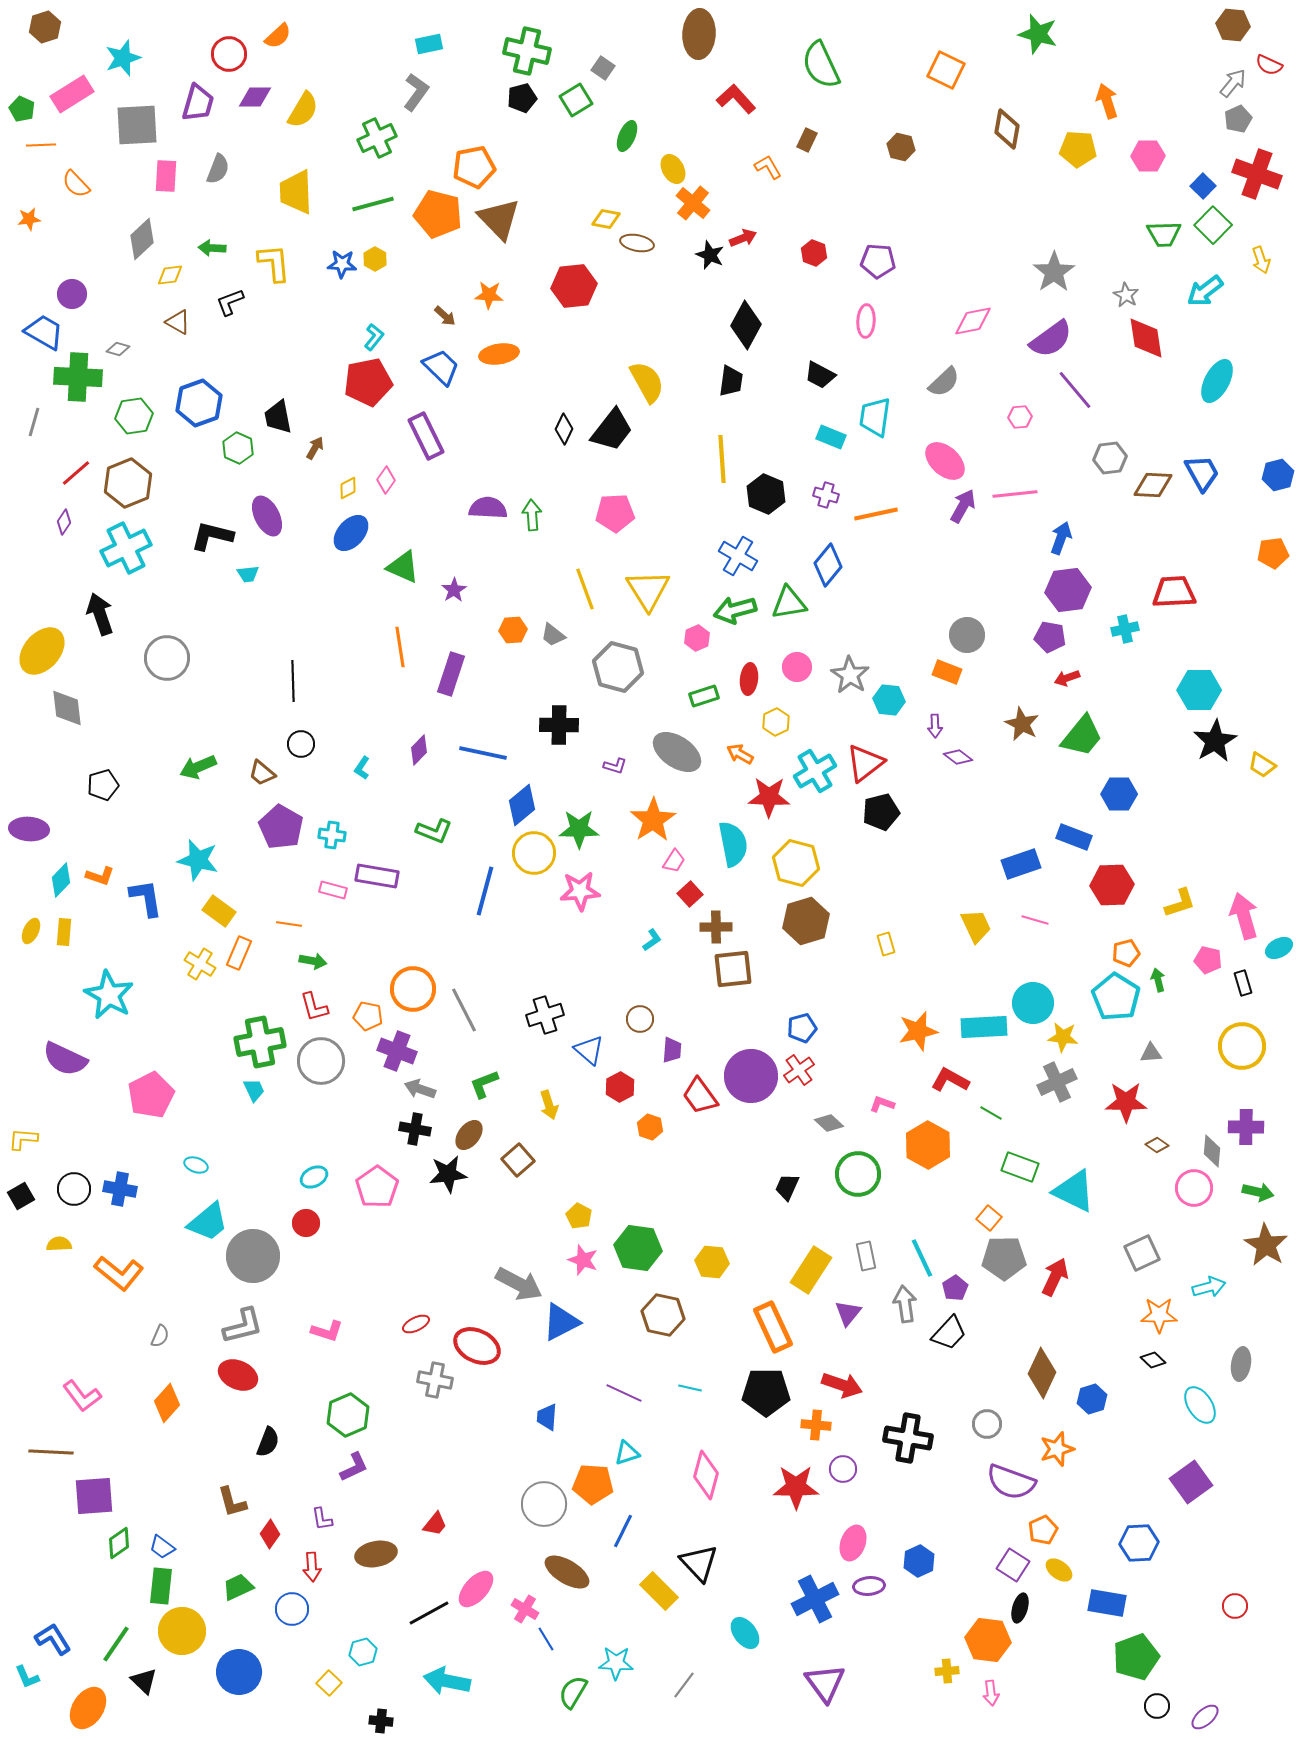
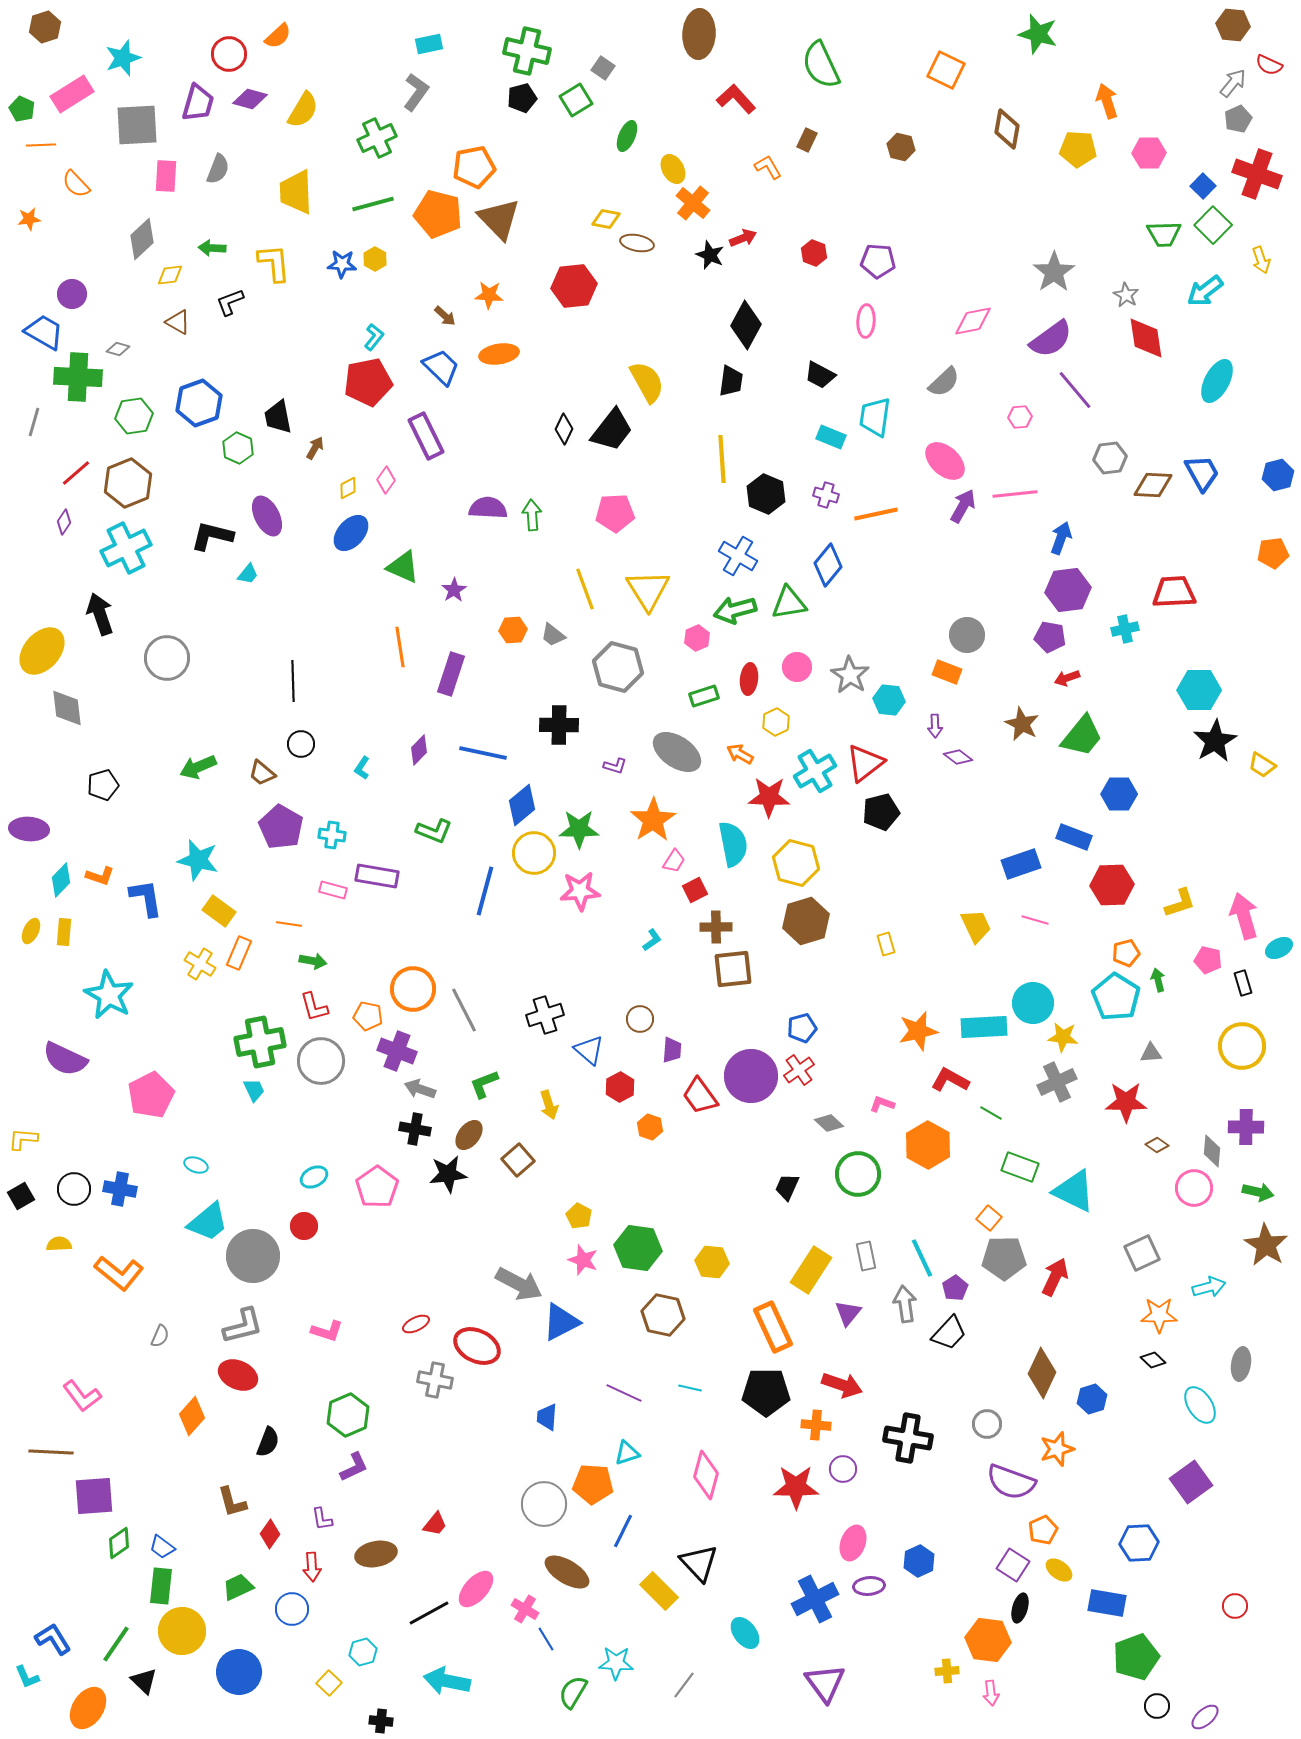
purple diamond at (255, 97): moved 5 px left, 2 px down; rotated 16 degrees clockwise
pink hexagon at (1148, 156): moved 1 px right, 3 px up
cyan trapezoid at (248, 574): rotated 45 degrees counterclockwise
red square at (690, 894): moved 5 px right, 4 px up; rotated 15 degrees clockwise
red circle at (306, 1223): moved 2 px left, 3 px down
orange diamond at (167, 1403): moved 25 px right, 13 px down
